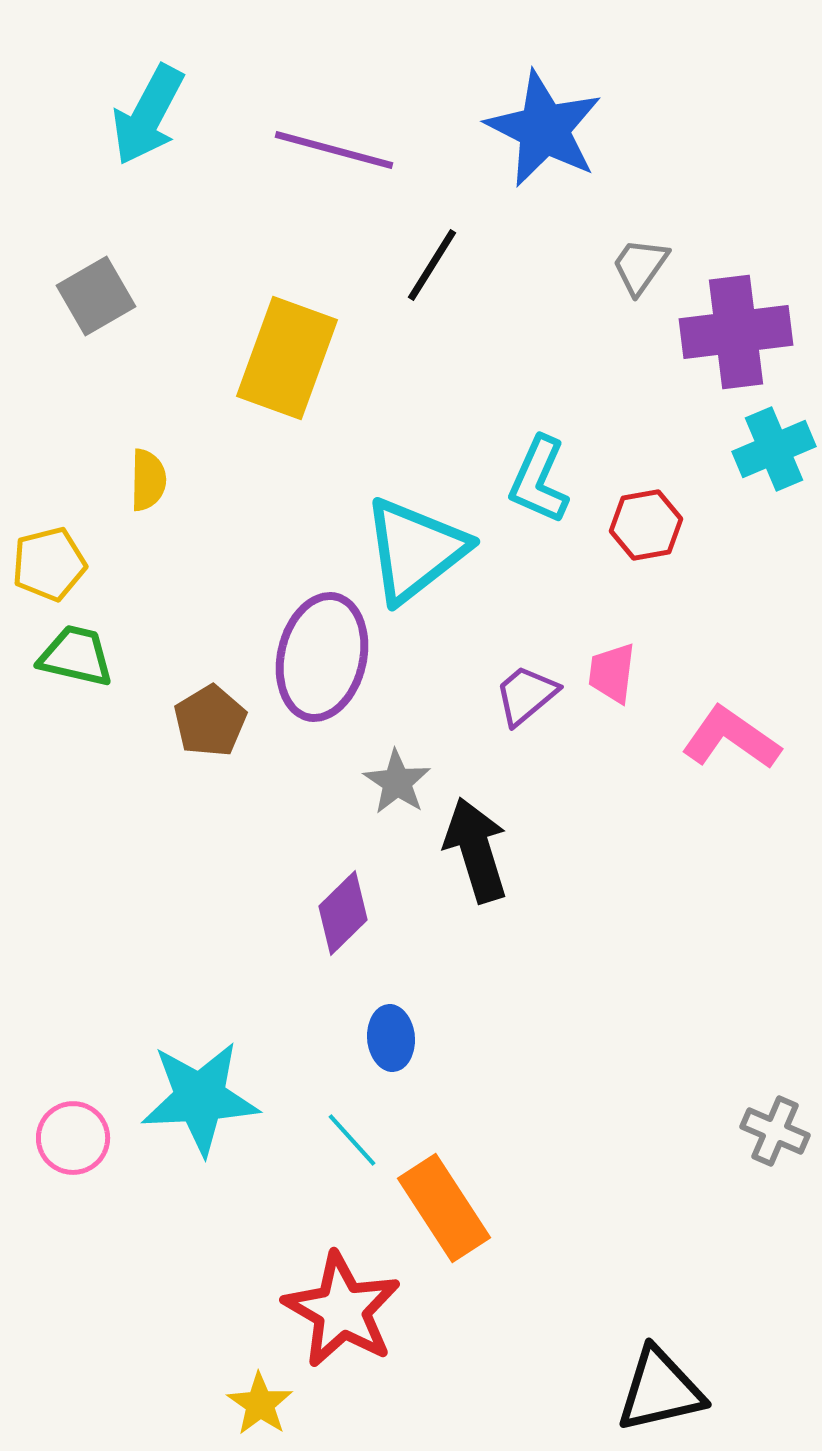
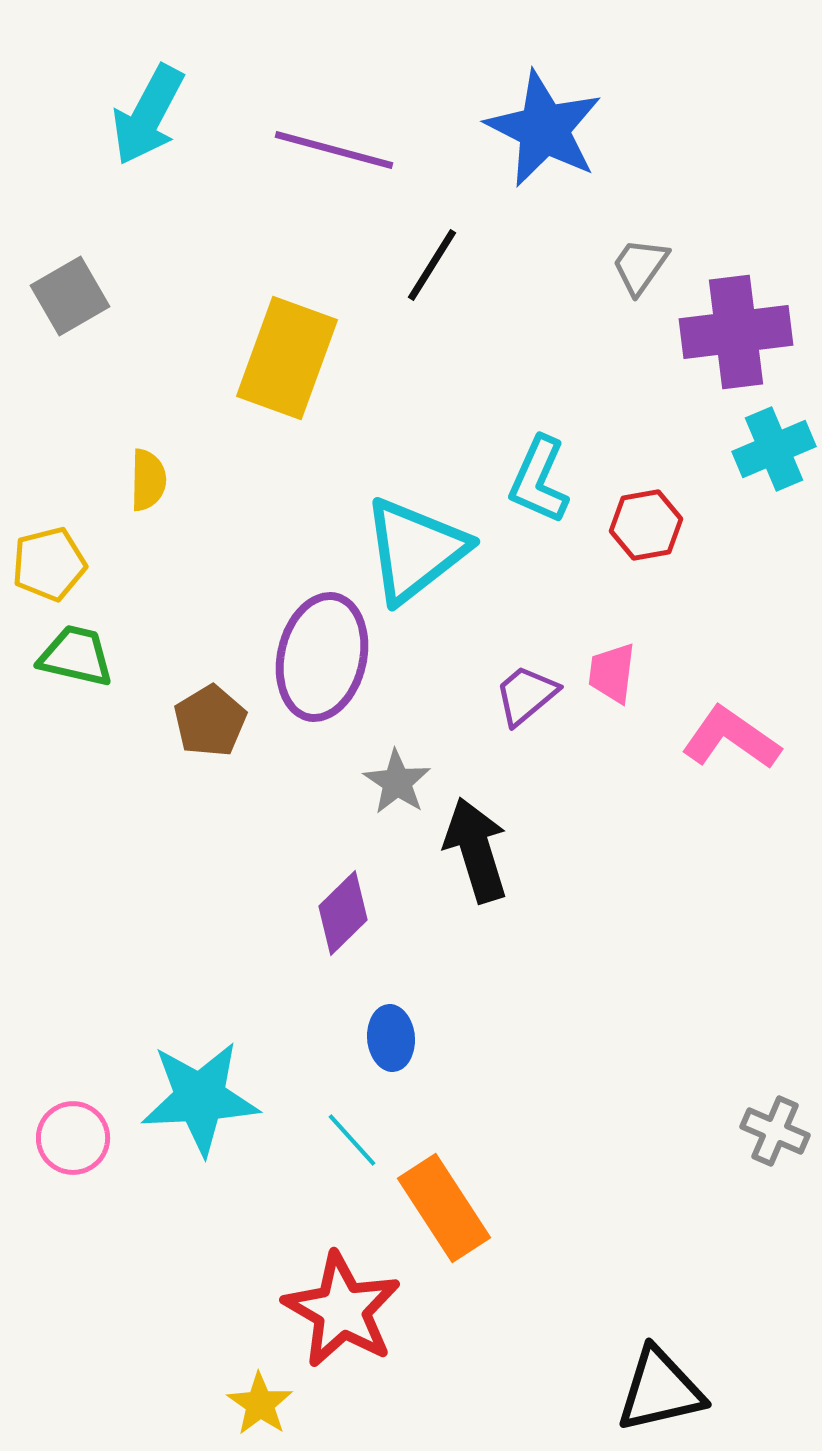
gray square: moved 26 px left
